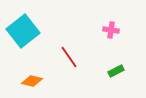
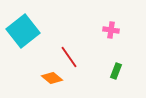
green rectangle: rotated 42 degrees counterclockwise
orange diamond: moved 20 px right, 3 px up; rotated 25 degrees clockwise
